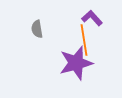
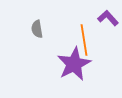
purple L-shape: moved 16 px right
purple star: moved 2 px left, 1 px down; rotated 12 degrees counterclockwise
